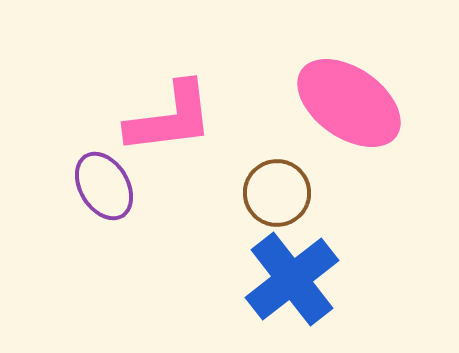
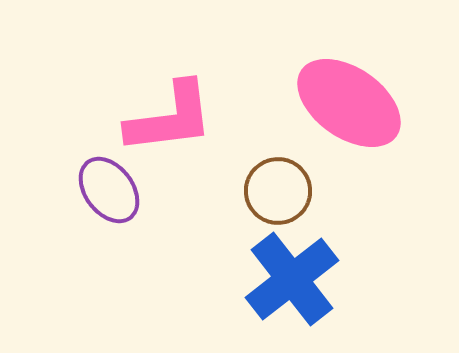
purple ellipse: moved 5 px right, 4 px down; rotated 6 degrees counterclockwise
brown circle: moved 1 px right, 2 px up
